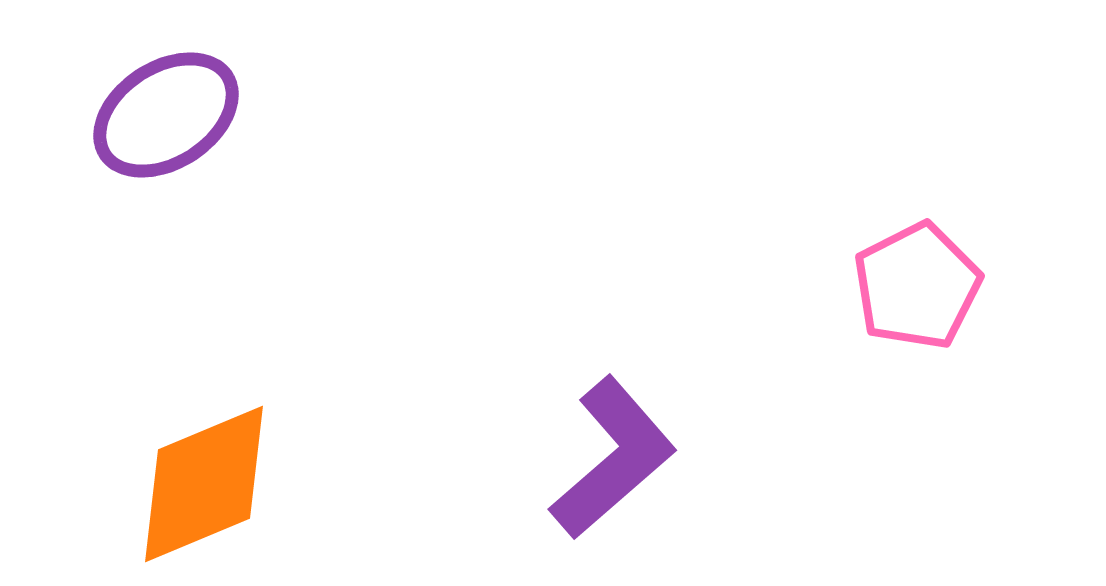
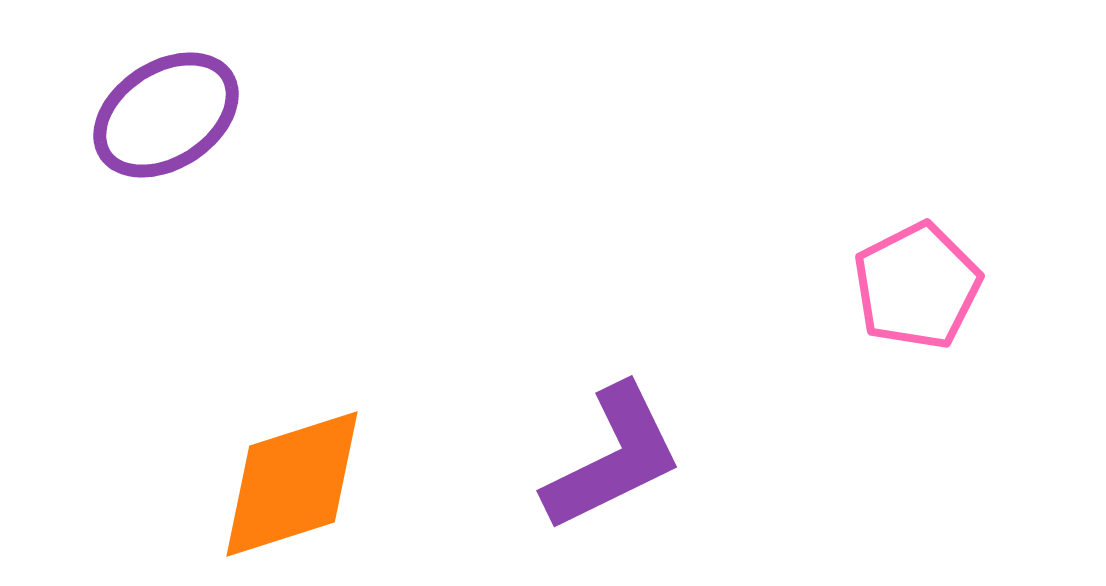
purple L-shape: rotated 15 degrees clockwise
orange diamond: moved 88 px right; rotated 5 degrees clockwise
